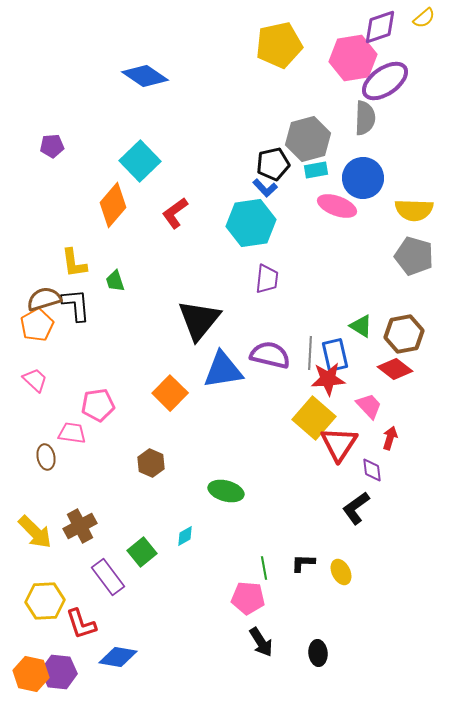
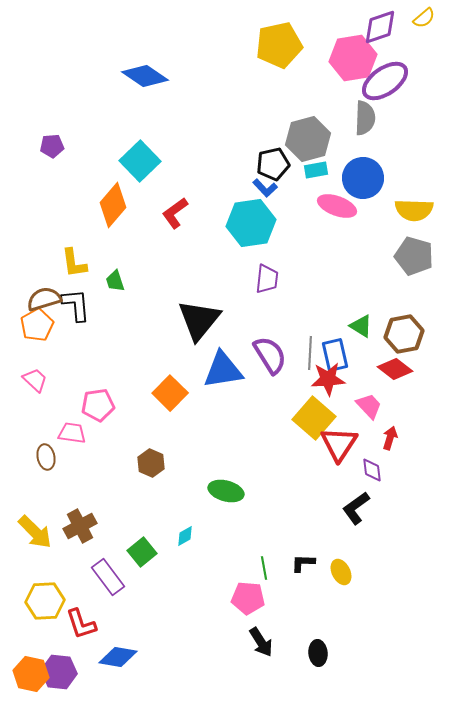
purple semicircle at (270, 355): rotated 45 degrees clockwise
